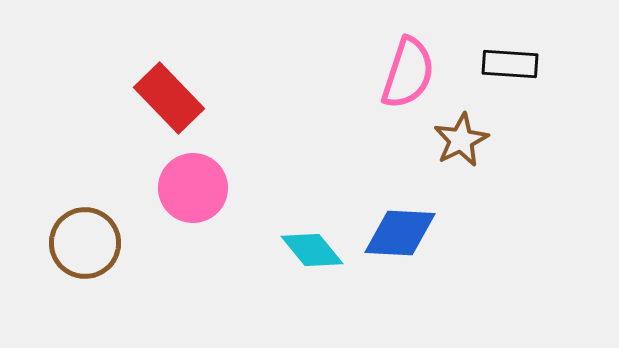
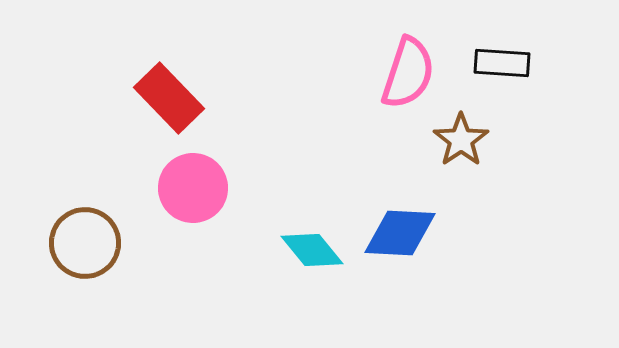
black rectangle: moved 8 px left, 1 px up
brown star: rotated 8 degrees counterclockwise
